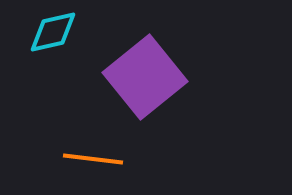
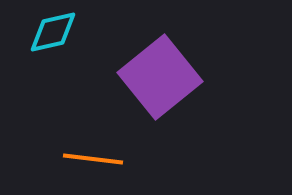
purple square: moved 15 px right
